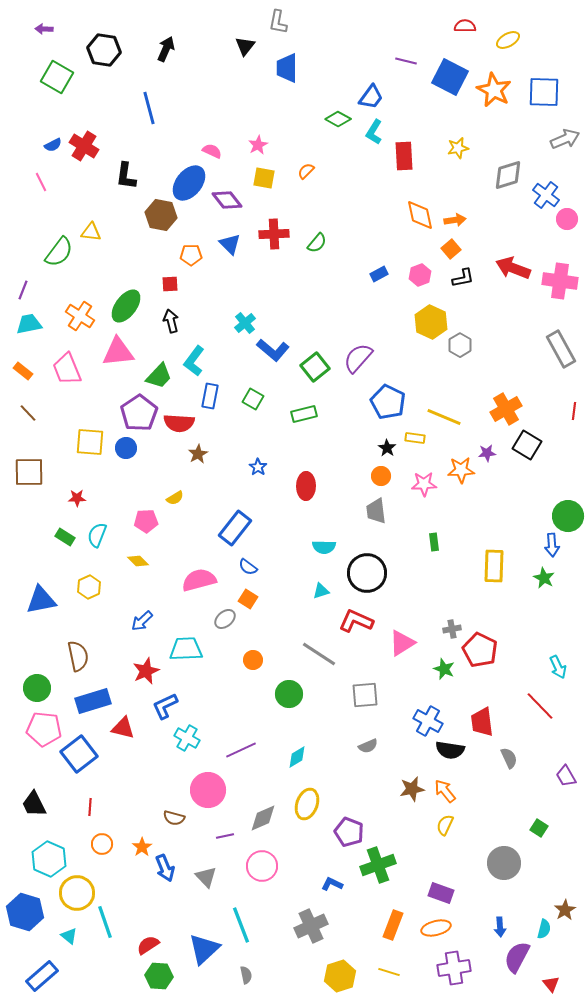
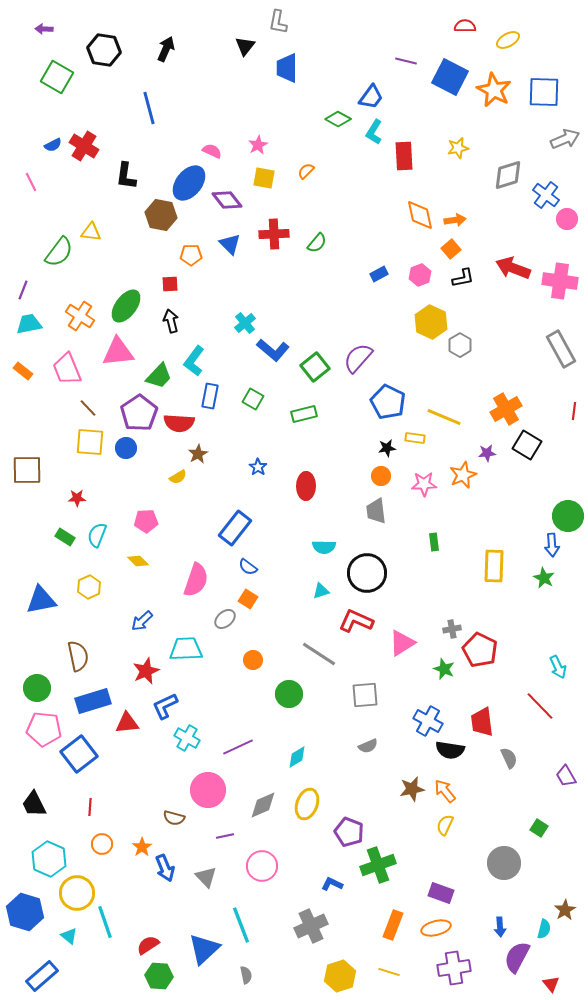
pink line at (41, 182): moved 10 px left
brown line at (28, 413): moved 60 px right, 5 px up
black star at (387, 448): rotated 30 degrees clockwise
orange star at (461, 470): moved 2 px right, 5 px down; rotated 20 degrees counterclockwise
brown square at (29, 472): moved 2 px left, 2 px up
yellow semicircle at (175, 498): moved 3 px right, 21 px up
pink semicircle at (199, 580): moved 3 px left; rotated 124 degrees clockwise
red triangle at (123, 728): moved 4 px right, 5 px up; rotated 20 degrees counterclockwise
purple line at (241, 750): moved 3 px left, 3 px up
gray diamond at (263, 818): moved 13 px up
